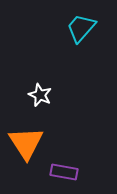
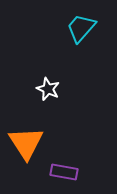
white star: moved 8 px right, 6 px up
